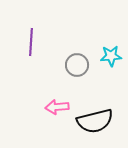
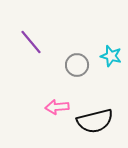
purple line: rotated 44 degrees counterclockwise
cyan star: rotated 20 degrees clockwise
